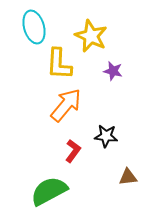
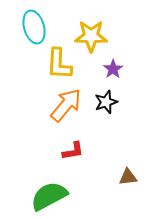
yellow star: rotated 24 degrees counterclockwise
purple star: moved 2 px up; rotated 24 degrees clockwise
black star: moved 34 px up; rotated 25 degrees counterclockwise
red L-shape: rotated 45 degrees clockwise
green semicircle: moved 5 px down
